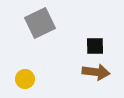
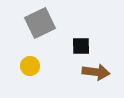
black square: moved 14 px left
yellow circle: moved 5 px right, 13 px up
